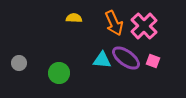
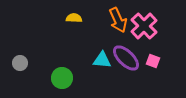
orange arrow: moved 4 px right, 3 px up
purple ellipse: rotated 8 degrees clockwise
gray circle: moved 1 px right
green circle: moved 3 px right, 5 px down
